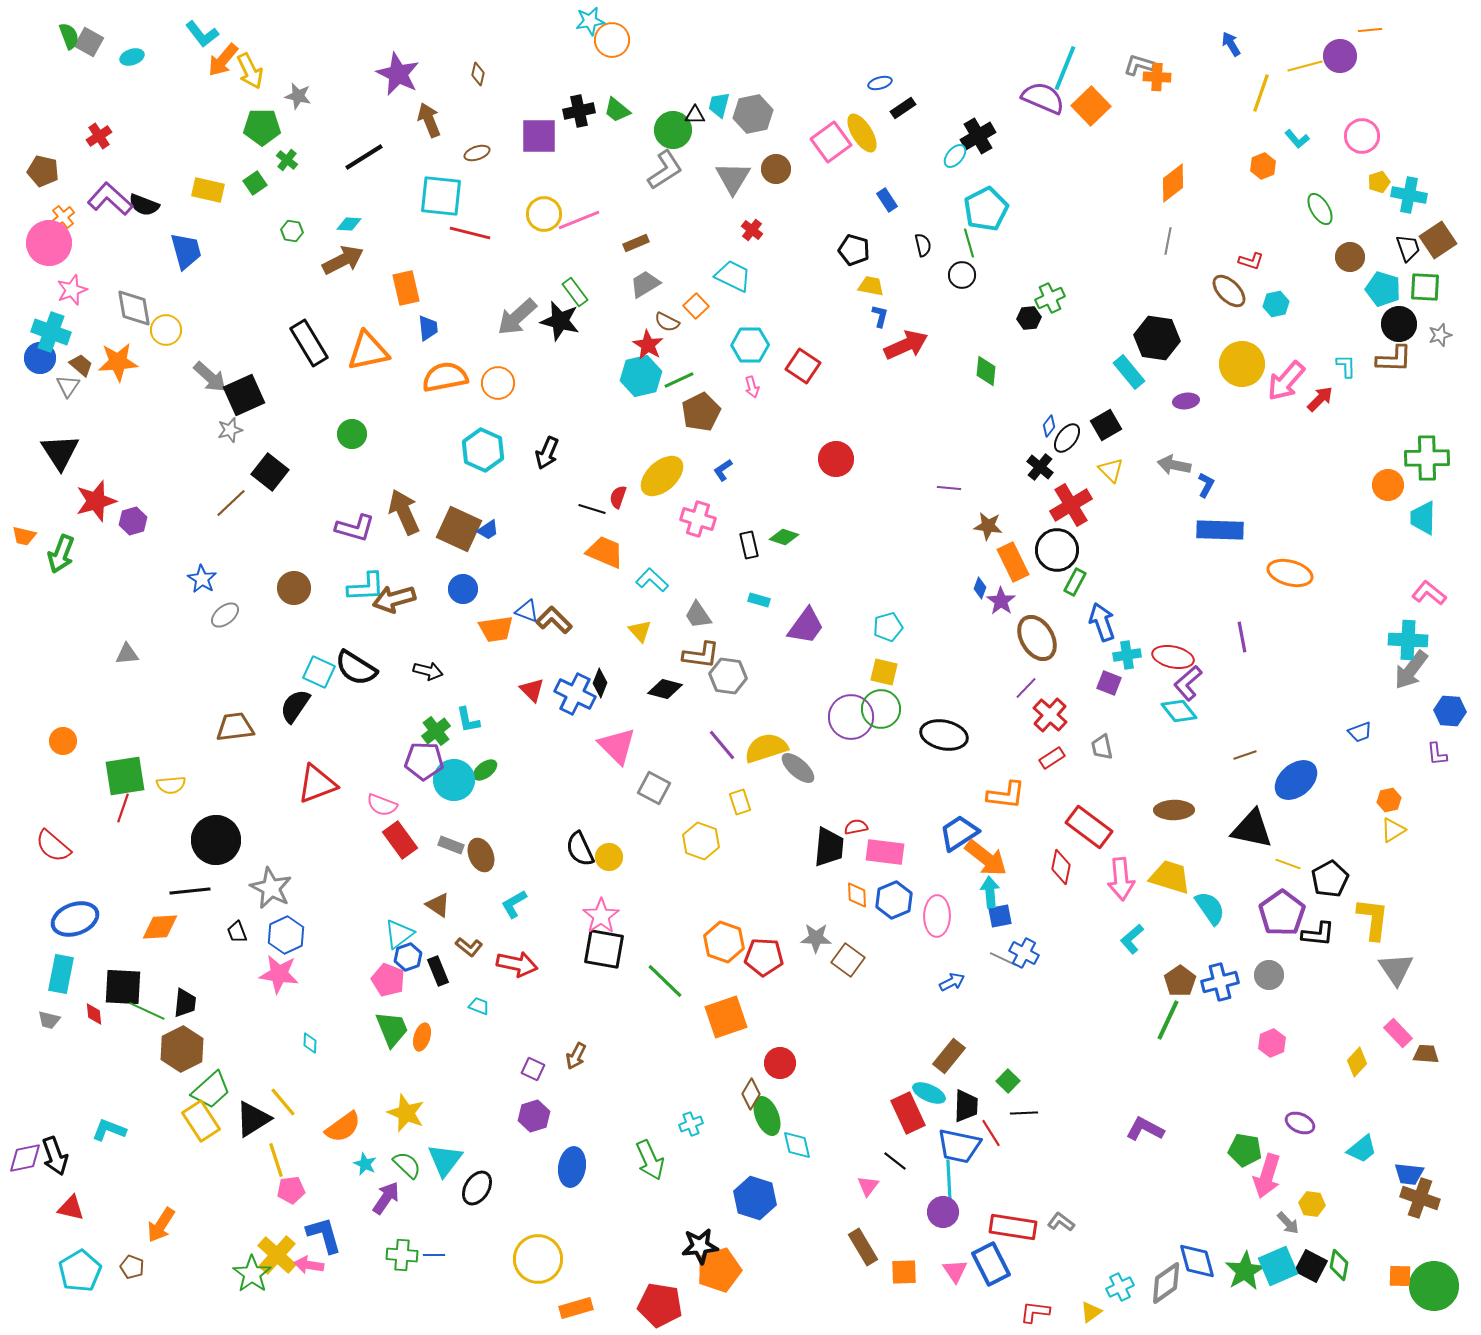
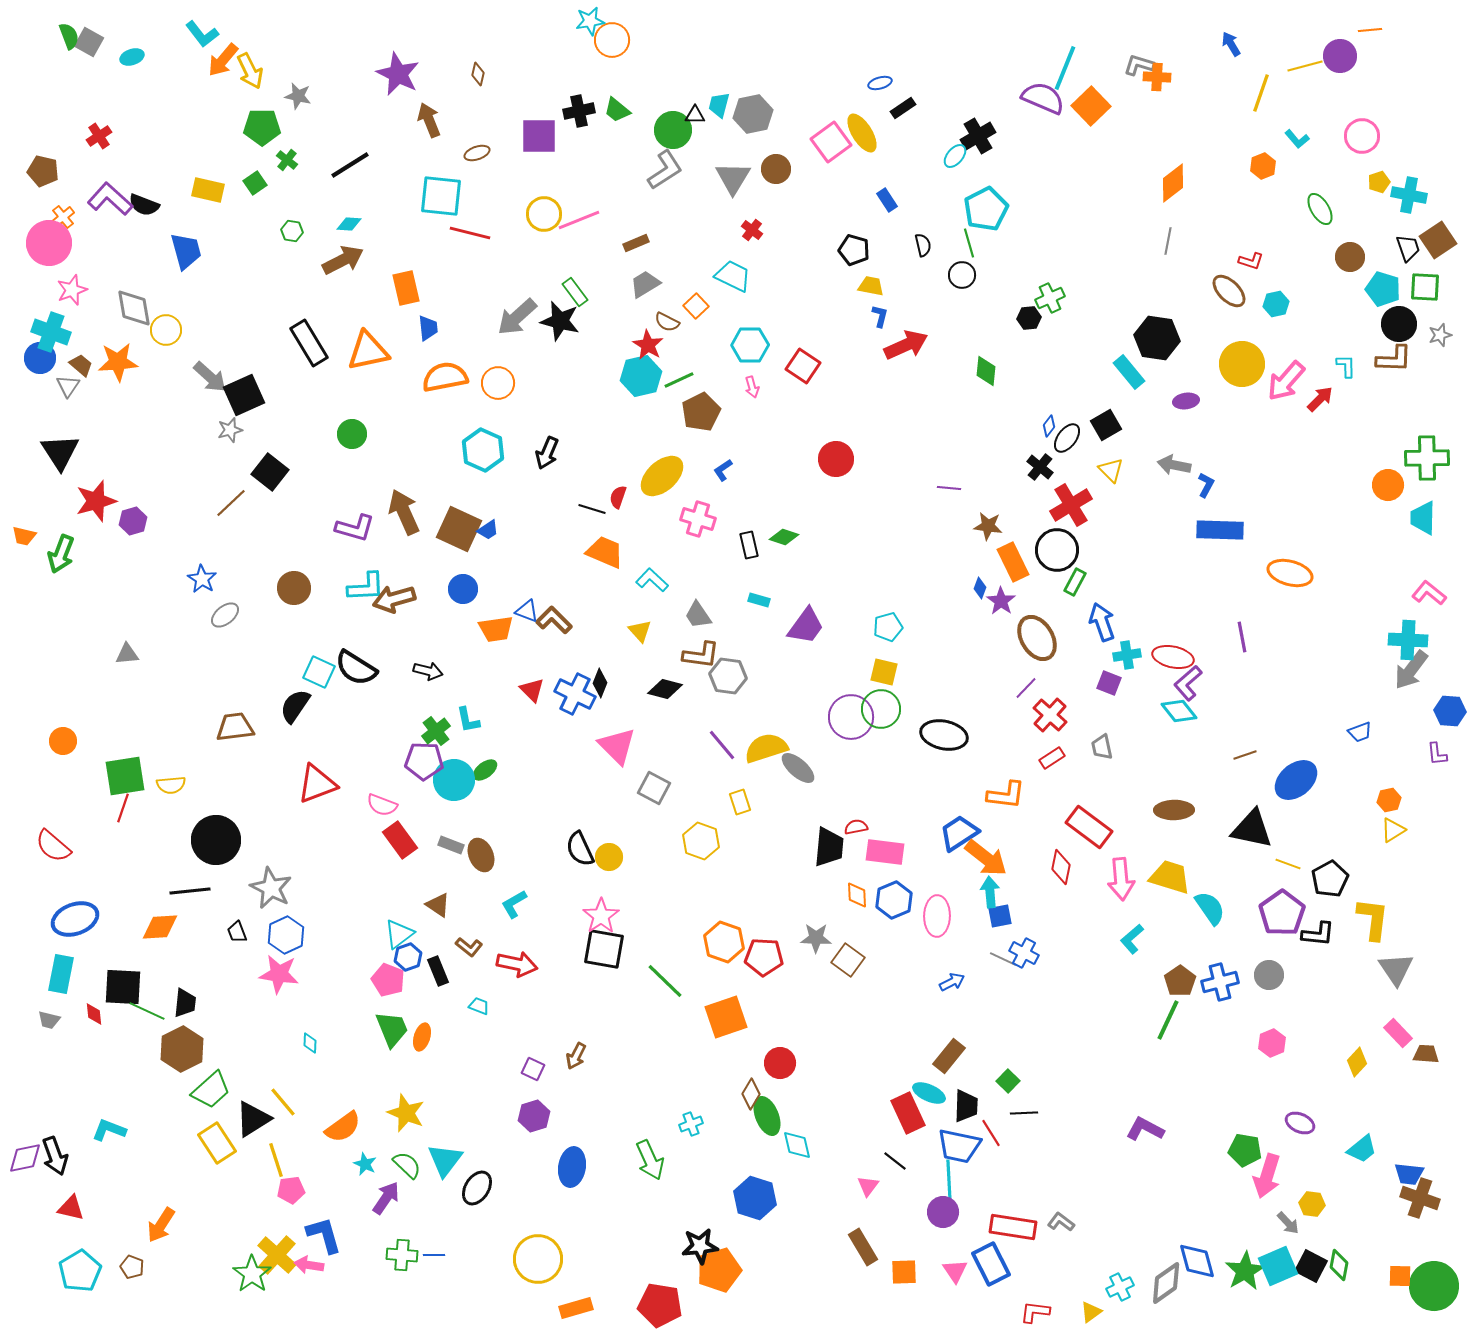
black line at (364, 157): moved 14 px left, 8 px down
yellow rectangle at (201, 1121): moved 16 px right, 22 px down
